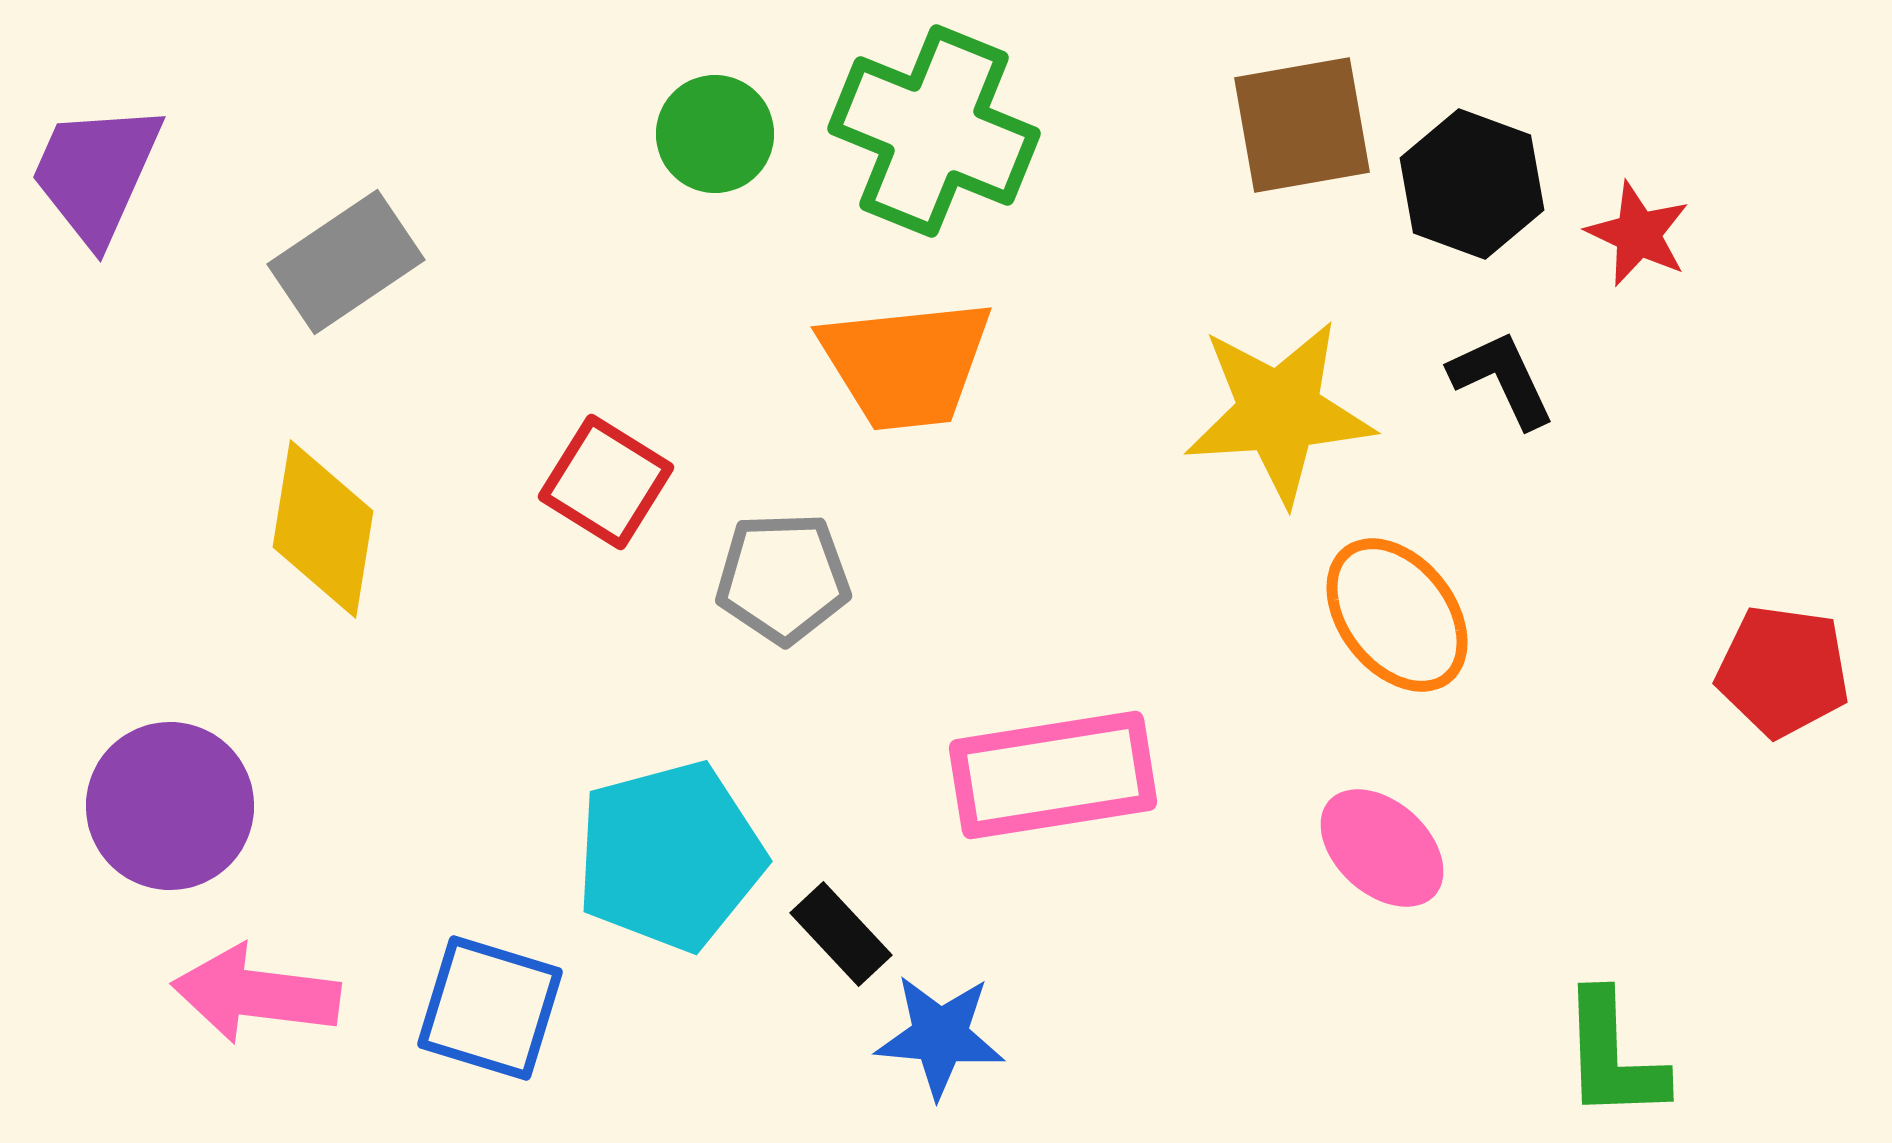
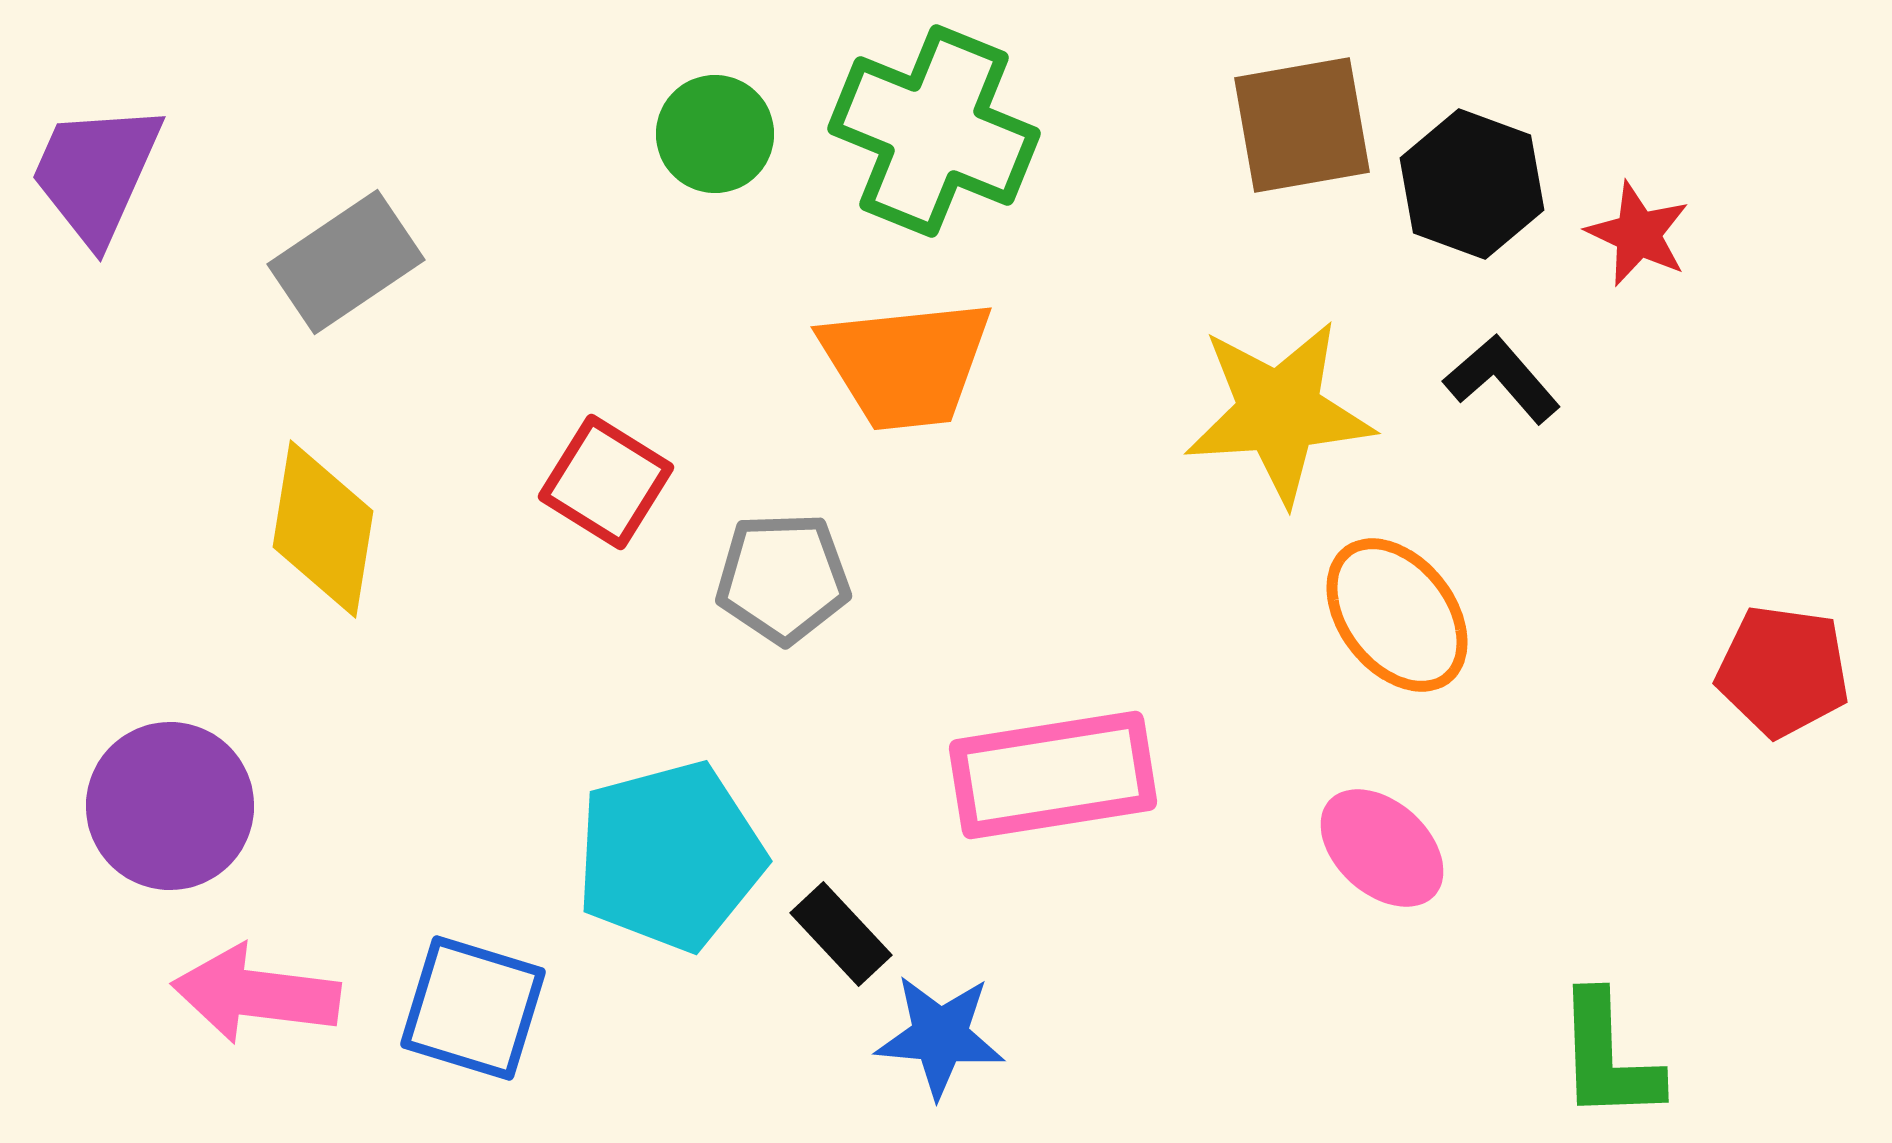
black L-shape: rotated 16 degrees counterclockwise
blue square: moved 17 px left
green L-shape: moved 5 px left, 1 px down
